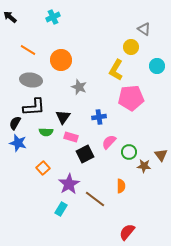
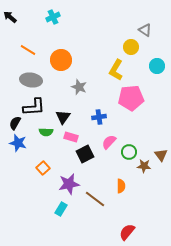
gray triangle: moved 1 px right, 1 px down
purple star: rotated 20 degrees clockwise
